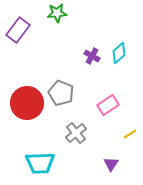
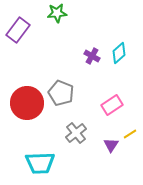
pink rectangle: moved 4 px right
purple triangle: moved 19 px up
